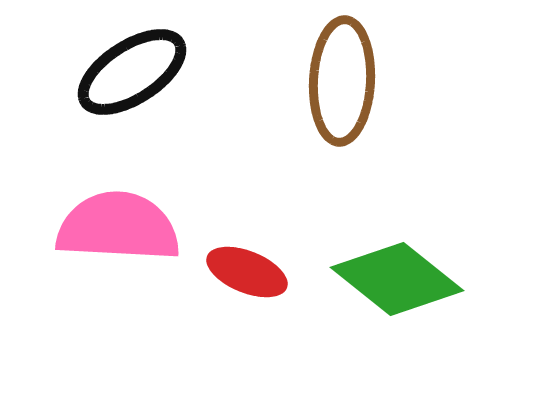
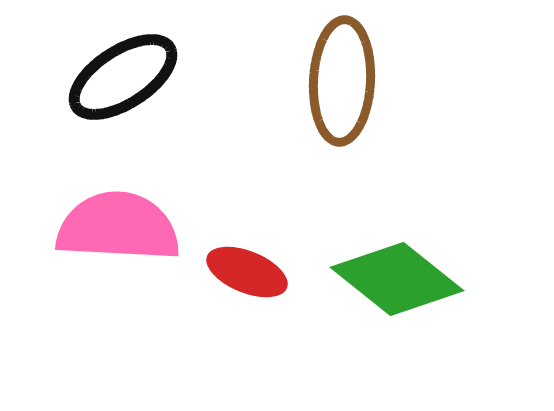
black ellipse: moved 9 px left, 5 px down
